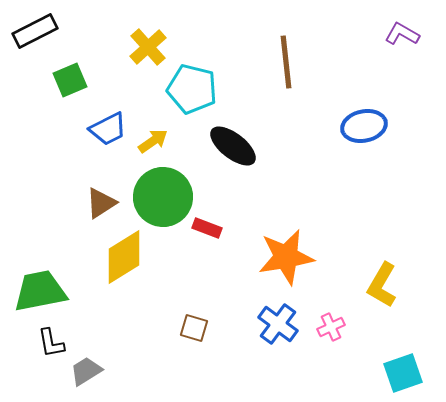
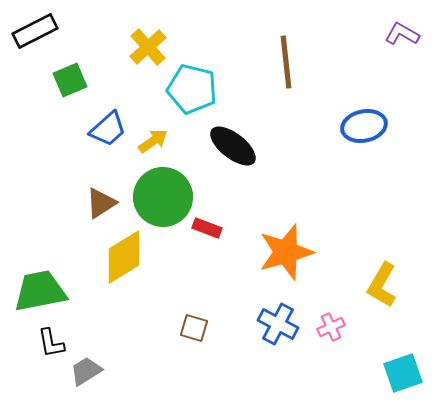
blue trapezoid: rotated 15 degrees counterclockwise
orange star: moved 5 px up; rotated 6 degrees counterclockwise
blue cross: rotated 9 degrees counterclockwise
